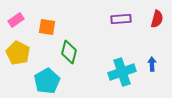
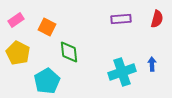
orange square: rotated 18 degrees clockwise
green diamond: rotated 20 degrees counterclockwise
